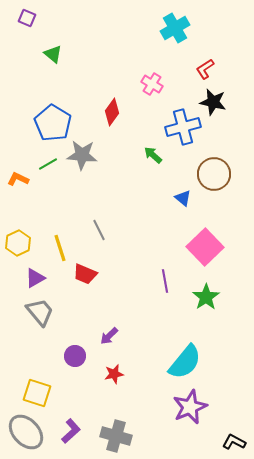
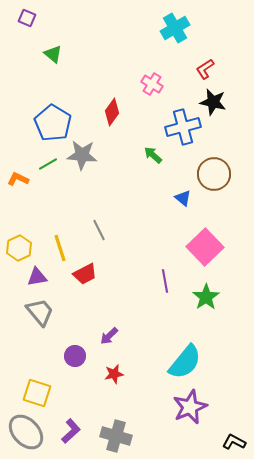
yellow hexagon: moved 1 px right, 5 px down
red trapezoid: rotated 50 degrees counterclockwise
purple triangle: moved 2 px right, 1 px up; rotated 20 degrees clockwise
